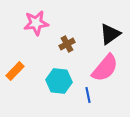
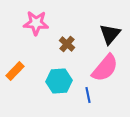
pink star: rotated 10 degrees clockwise
black triangle: rotated 15 degrees counterclockwise
brown cross: rotated 21 degrees counterclockwise
cyan hexagon: rotated 10 degrees counterclockwise
